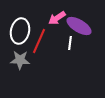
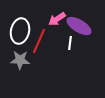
pink arrow: moved 1 px down
